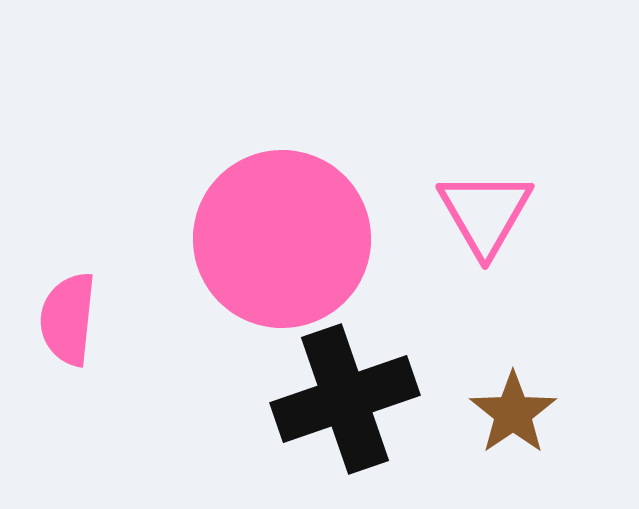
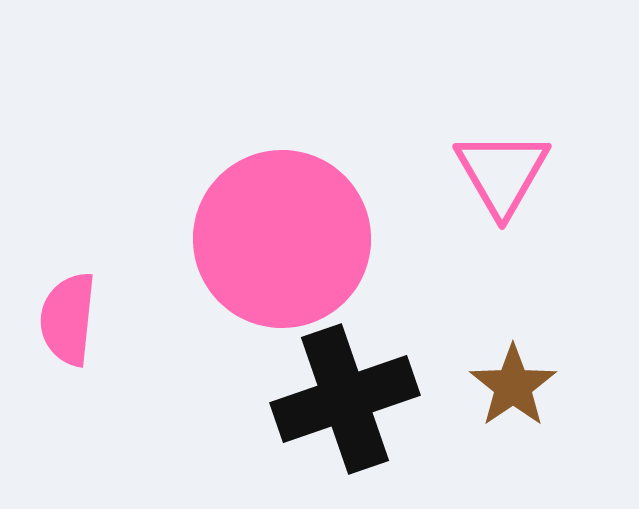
pink triangle: moved 17 px right, 40 px up
brown star: moved 27 px up
